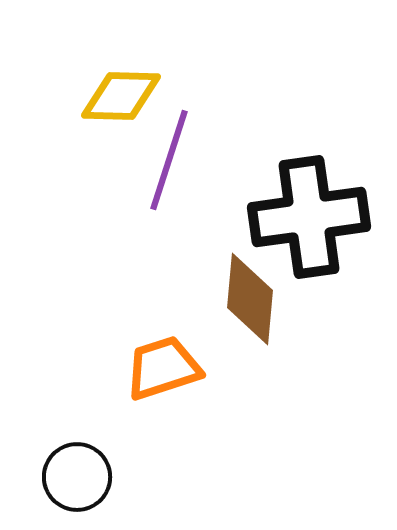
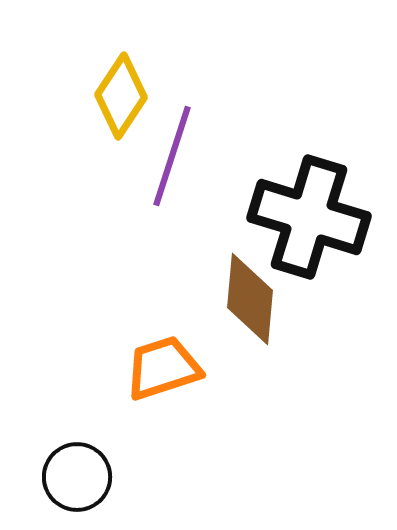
yellow diamond: rotated 58 degrees counterclockwise
purple line: moved 3 px right, 4 px up
black cross: rotated 25 degrees clockwise
